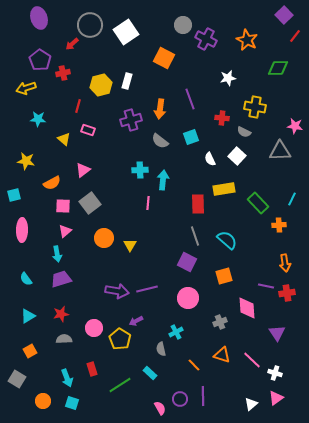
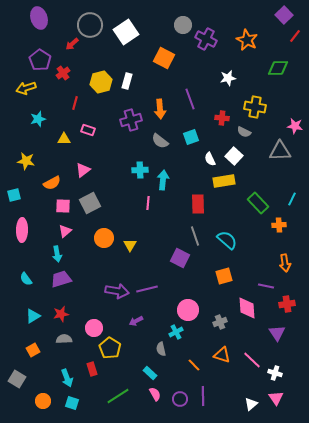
red cross at (63, 73): rotated 24 degrees counterclockwise
yellow hexagon at (101, 85): moved 3 px up
red line at (78, 106): moved 3 px left, 3 px up
orange arrow at (160, 109): rotated 12 degrees counterclockwise
cyan star at (38, 119): rotated 21 degrees counterclockwise
yellow triangle at (64, 139): rotated 40 degrees counterclockwise
white square at (237, 156): moved 3 px left
yellow rectangle at (224, 189): moved 8 px up
gray square at (90, 203): rotated 10 degrees clockwise
purple square at (187, 262): moved 7 px left, 4 px up
red cross at (287, 293): moved 11 px down
pink circle at (188, 298): moved 12 px down
cyan triangle at (28, 316): moved 5 px right
yellow pentagon at (120, 339): moved 10 px left, 9 px down
orange square at (30, 351): moved 3 px right, 1 px up
green line at (120, 385): moved 2 px left, 11 px down
pink triangle at (276, 398): rotated 28 degrees counterclockwise
pink semicircle at (160, 408): moved 5 px left, 14 px up
